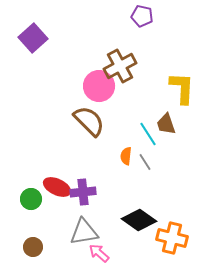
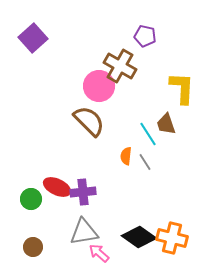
purple pentagon: moved 3 px right, 20 px down
brown cross: rotated 32 degrees counterclockwise
black diamond: moved 17 px down
